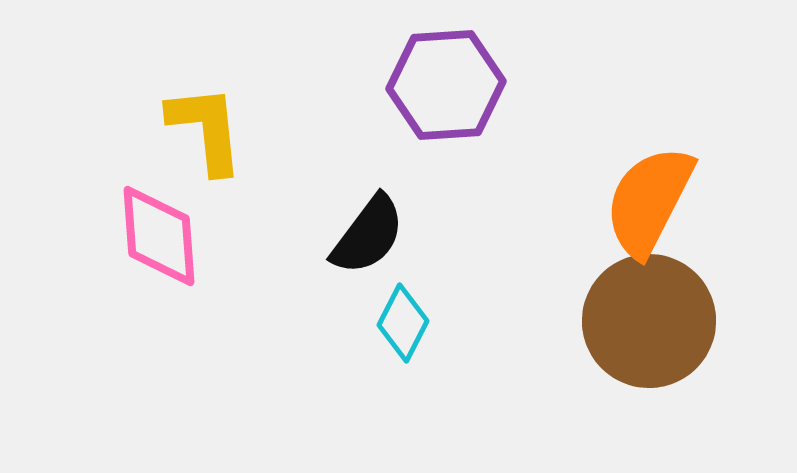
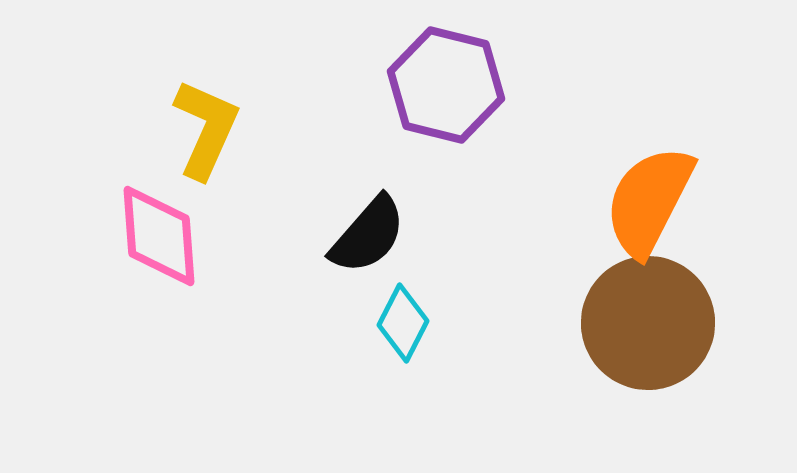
purple hexagon: rotated 18 degrees clockwise
yellow L-shape: rotated 30 degrees clockwise
black semicircle: rotated 4 degrees clockwise
brown circle: moved 1 px left, 2 px down
